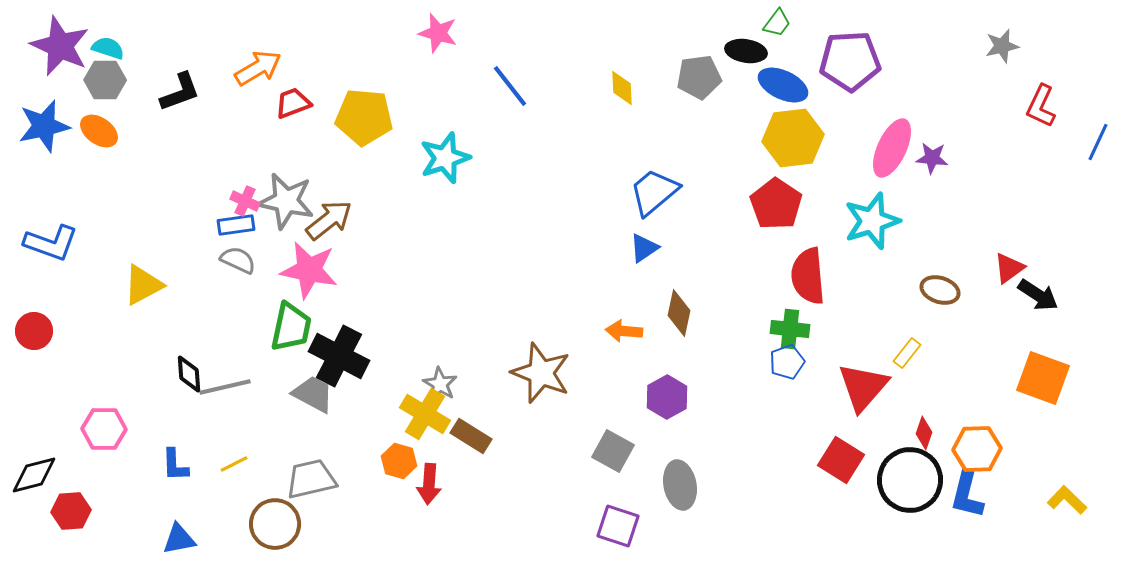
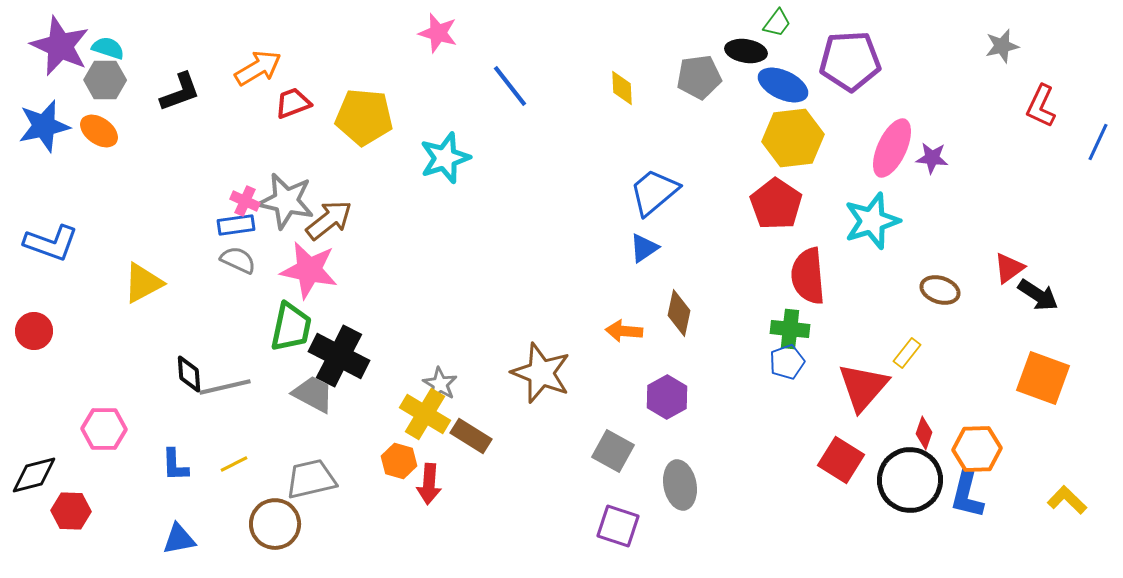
yellow triangle at (143, 285): moved 2 px up
red hexagon at (71, 511): rotated 6 degrees clockwise
